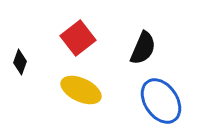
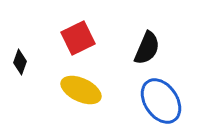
red square: rotated 12 degrees clockwise
black semicircle: moved 4 px right
